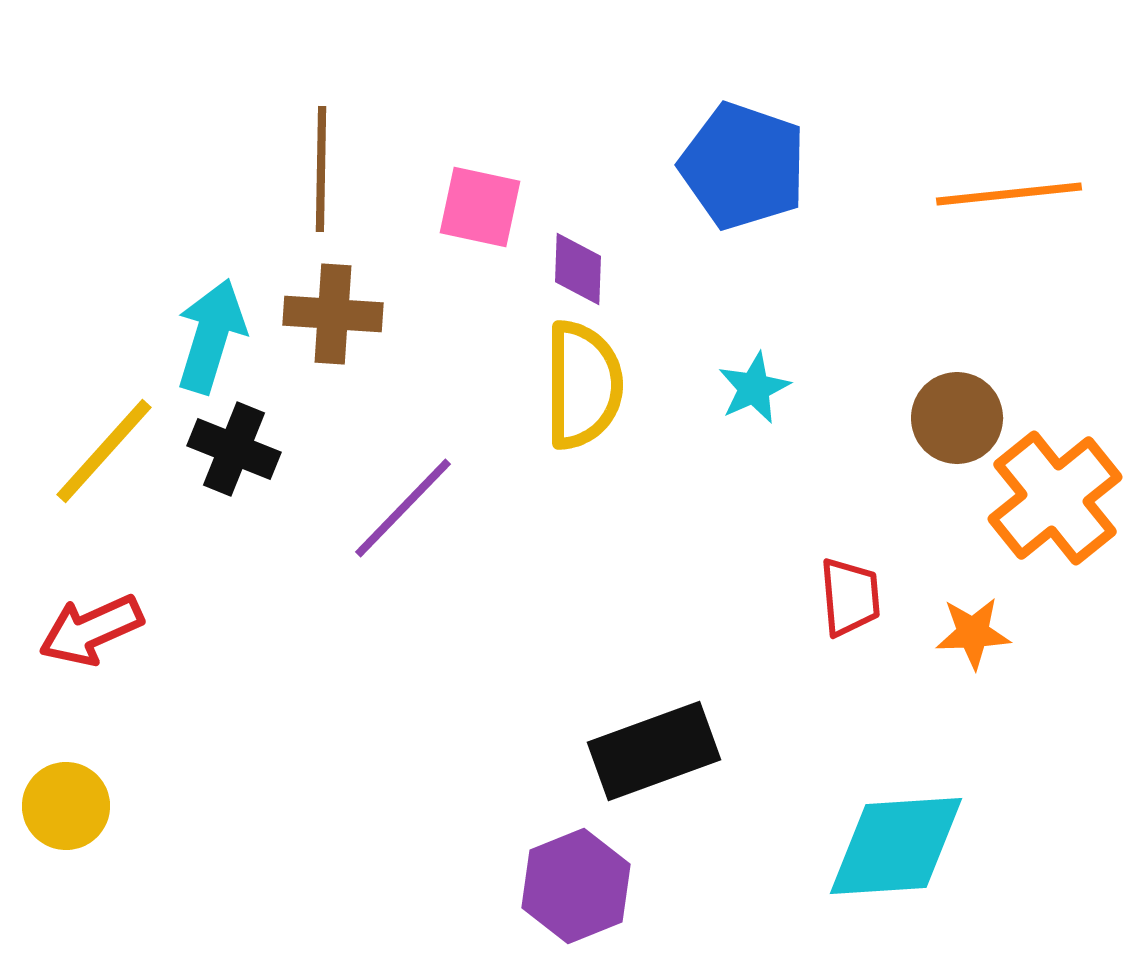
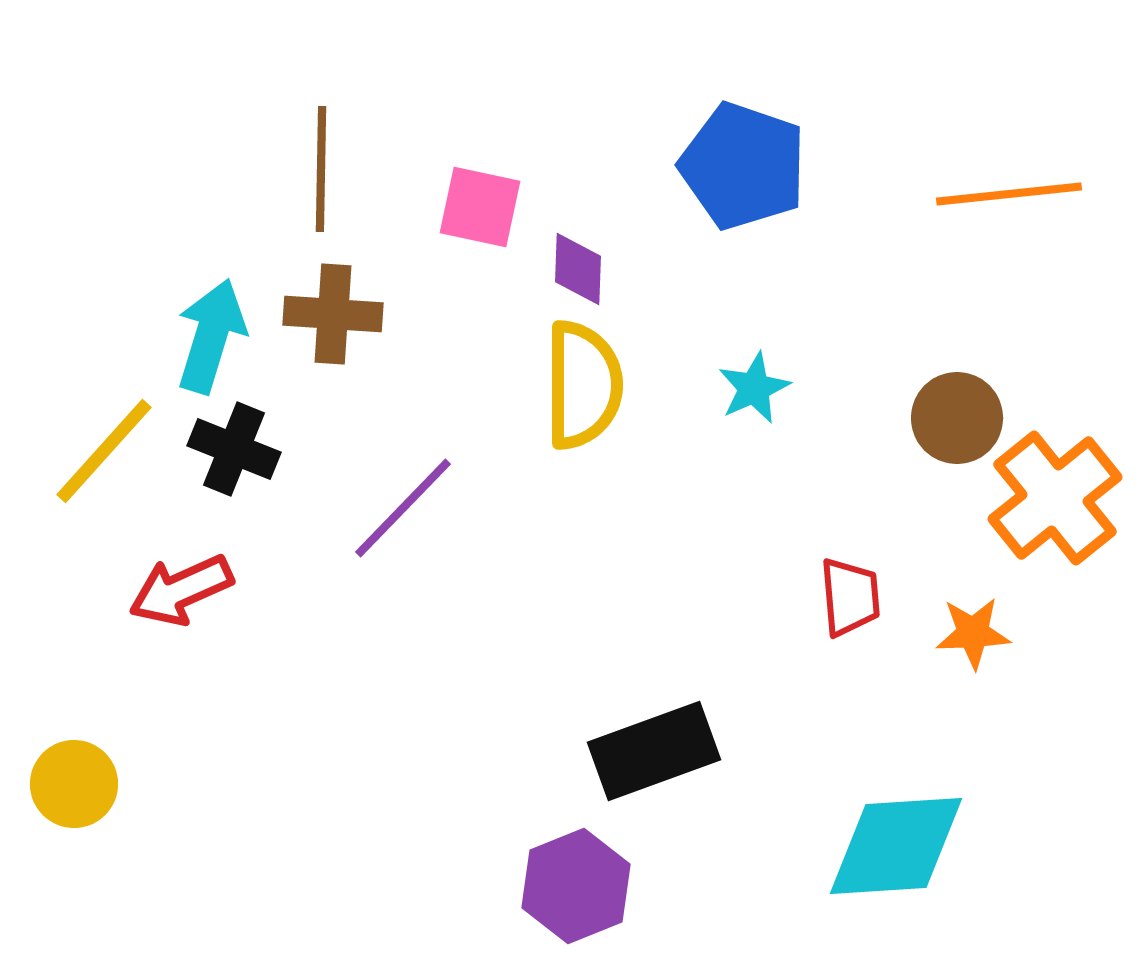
red arrow: moved 90 px right, 40 px up
yellow circle: moved 8 px right, 22 px up
